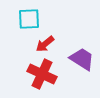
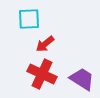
purple trapezoid: moved 20 px down
